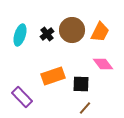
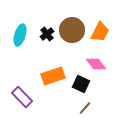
pink diamond: moved 7 px left
black square: rotated 24 degrees clockwise
